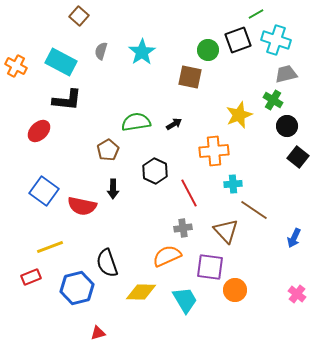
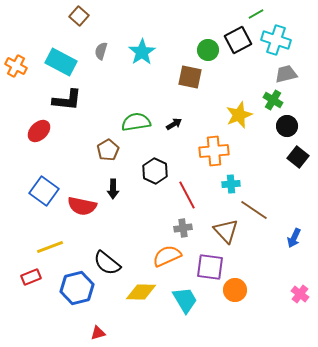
black square at (238, 40): rotated 8 degrees counterclockwise
cyan cross at (233, 184): moved 2 px left
red line at (189, 193): moved 2 px left, 2 px down
black semicircle at (107, 263): rotated 32 degrees counterclockwise
pink cross at (297, 294): moved 3 px right
